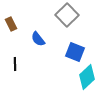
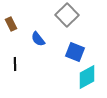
cyan diamond: rotated 15 degrees clockwise
